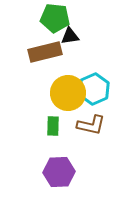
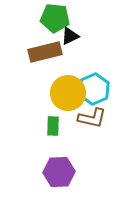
black triangle: rotated 18 degrees counterclockwise
brown L-shape: moved 1 px right, 7 px up
